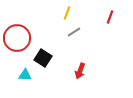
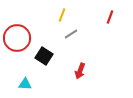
yellow line: moved 5 px left, 2 px down
gray line: moved 3 px left, 2 px down
black square: moved 1 px right, 2 px up
cyan triangle: moved 9 px down
